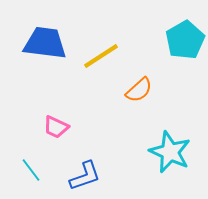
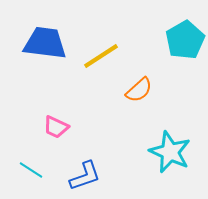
cyan line: rotated 20 degrees counterclockwise
